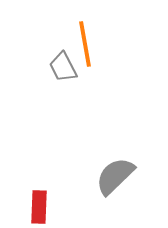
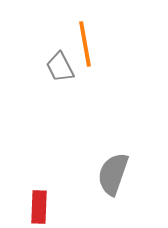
gray trapezoid: moved 3 px left
gray semicircle: moved 2 px left, 2 px up; rotated 27 degrees counterclockwise
